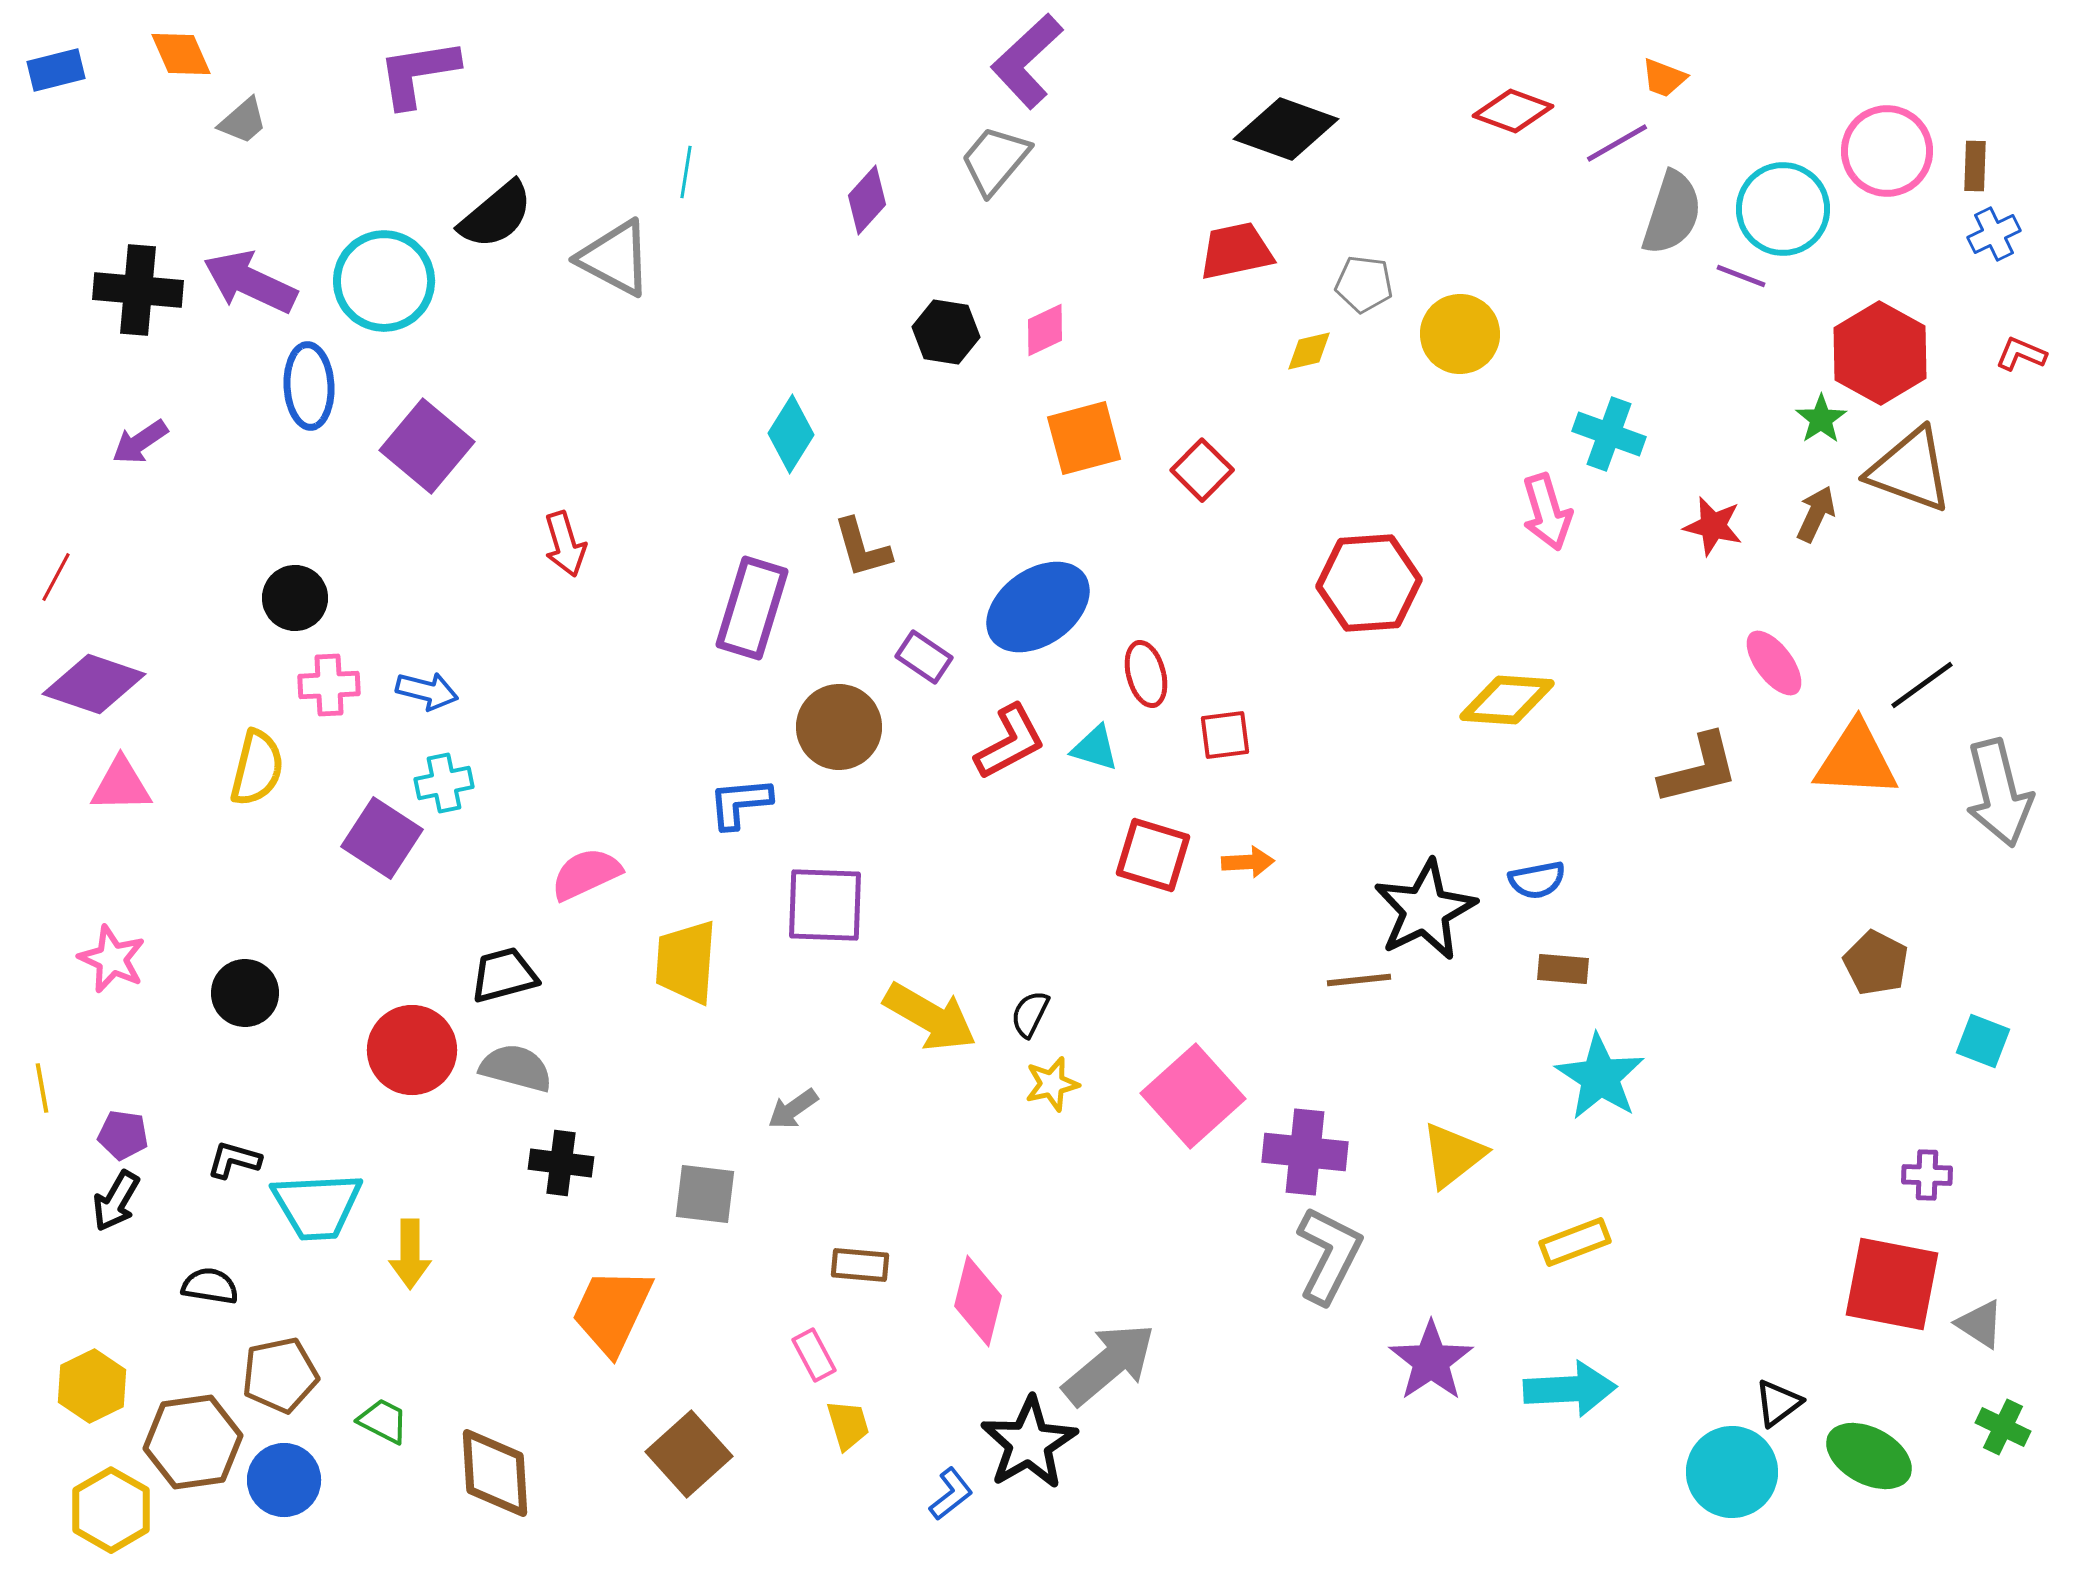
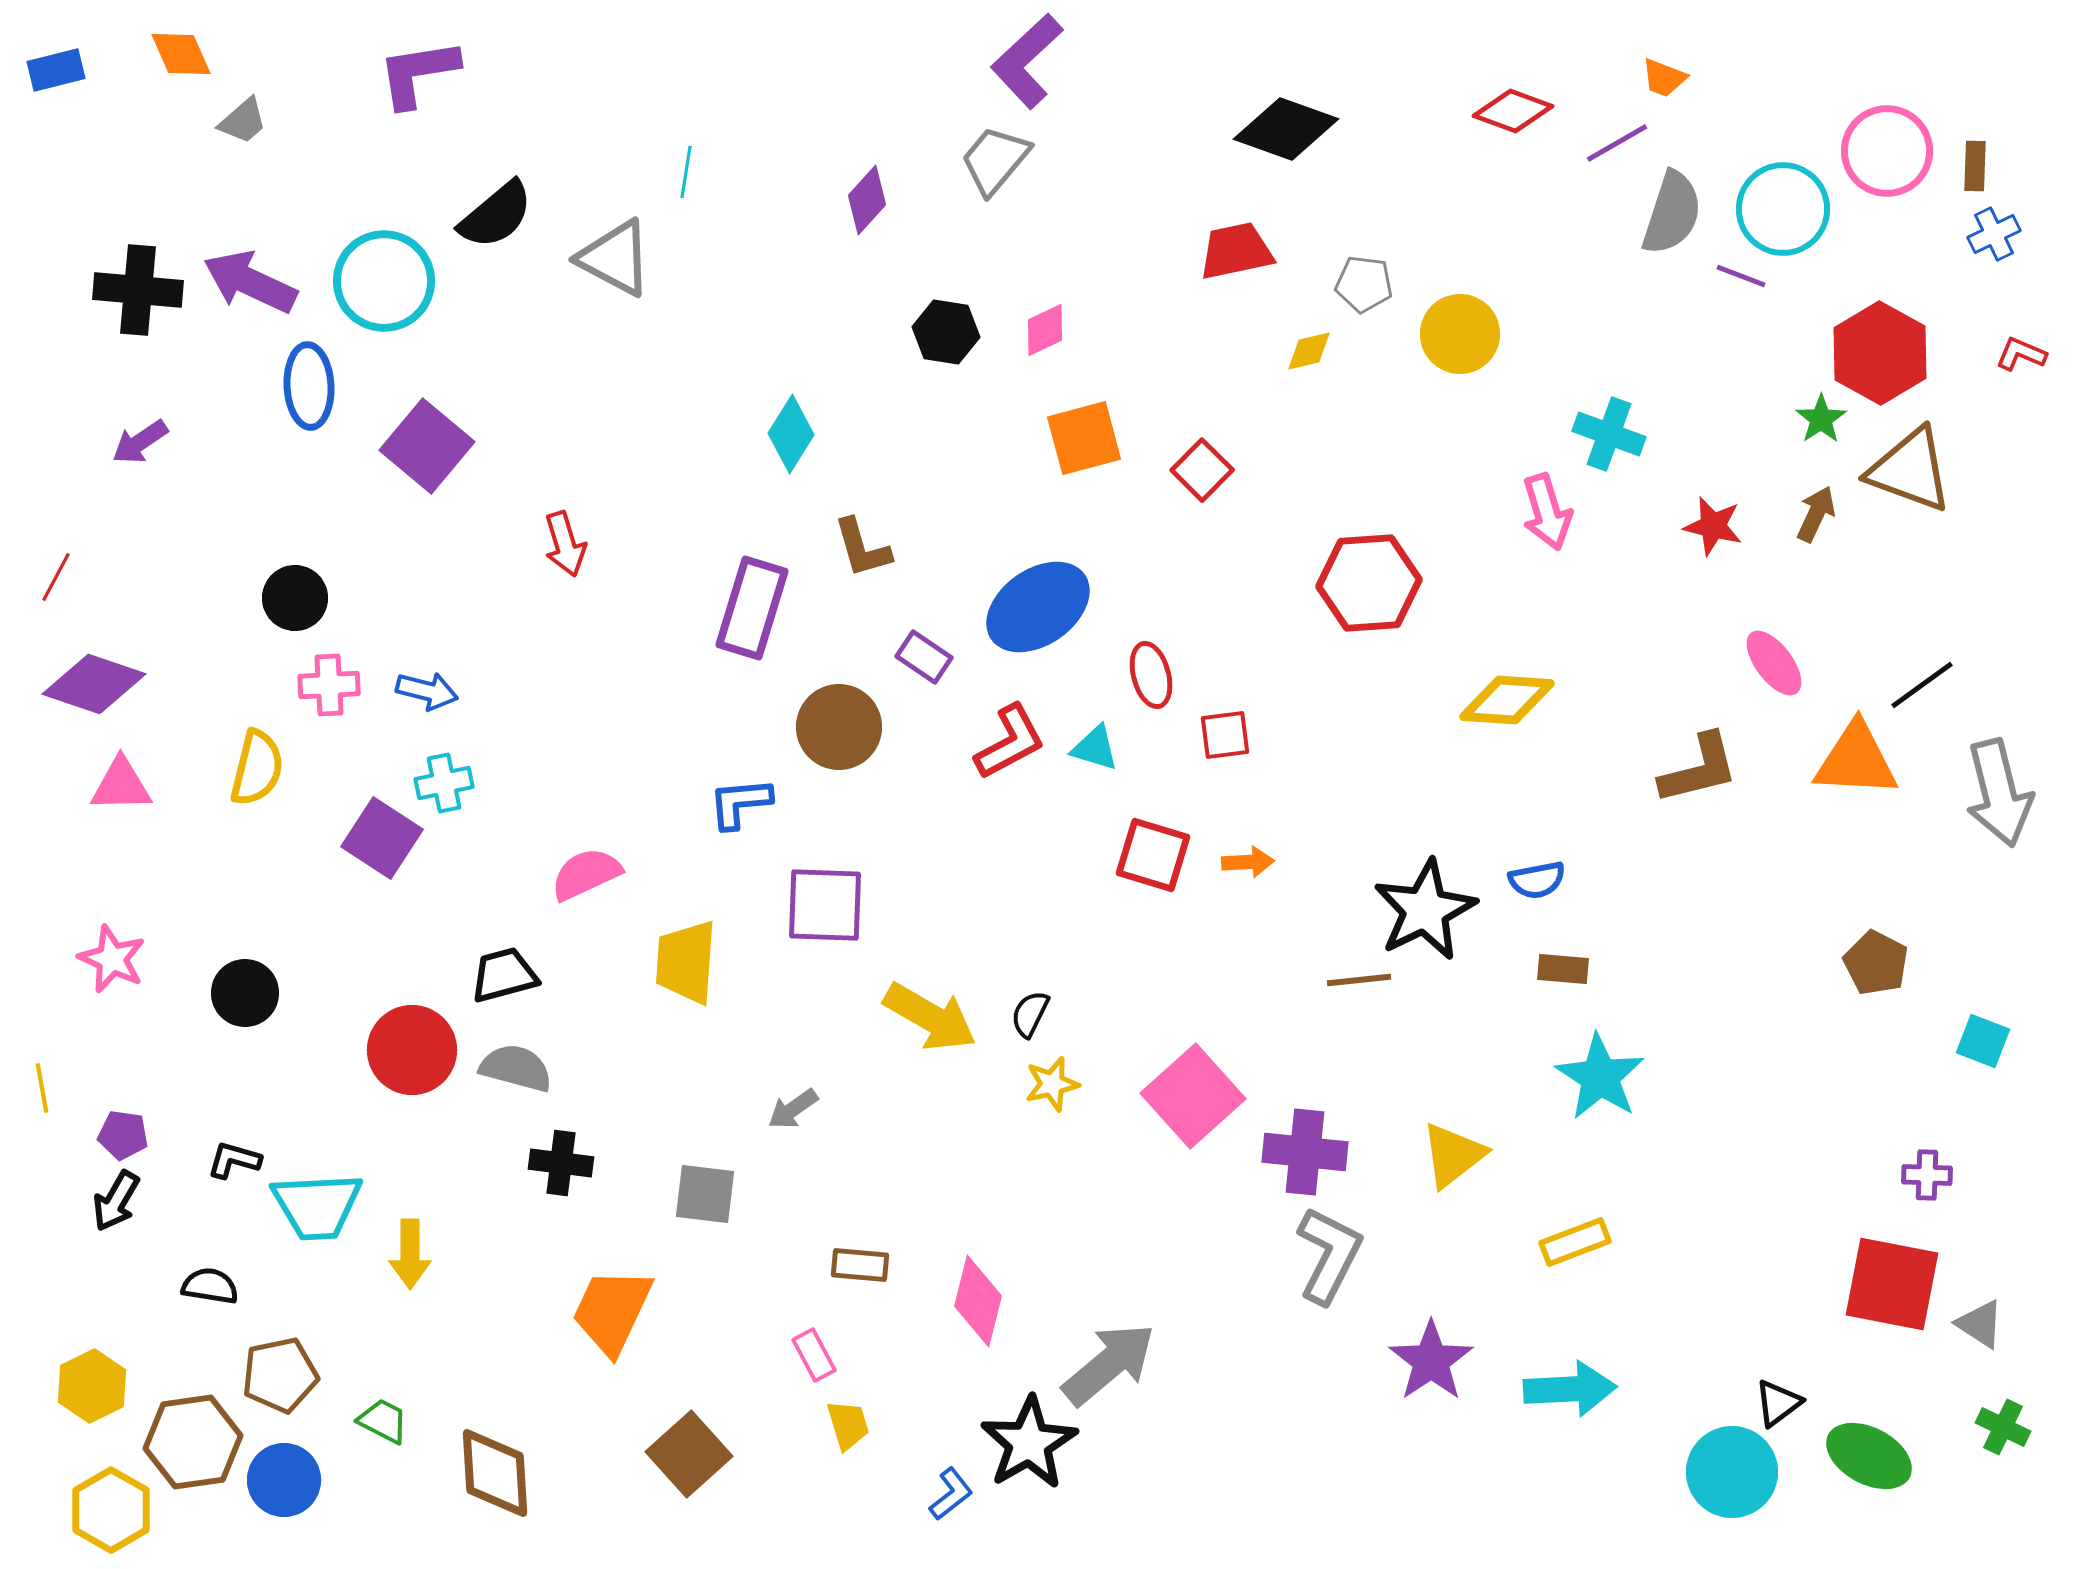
red ellipse at (1146, 674): moved 5 px right, 1 px down
